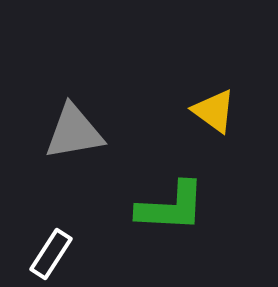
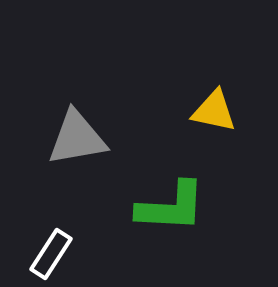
yellow triangle: rotated 24 degrees counterclockwise
gray triangle: moved 3 px right, 6 px down
